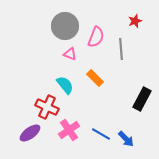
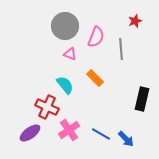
black rectangle: rotated 15 degrees counterclockwise
